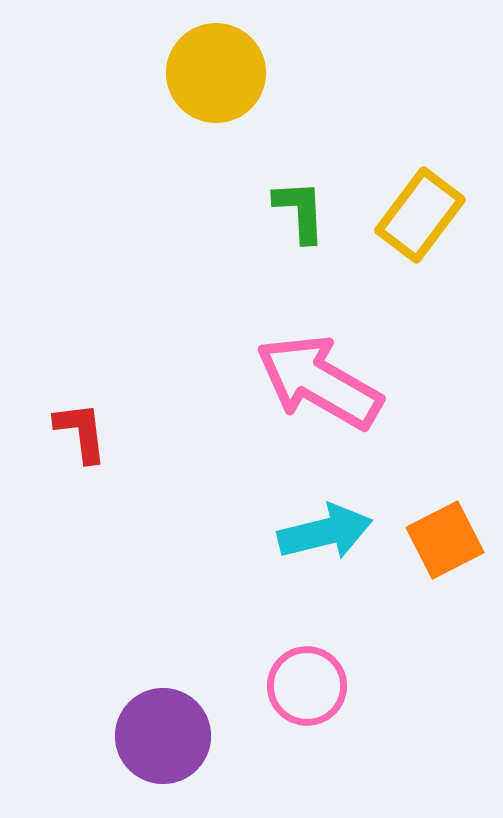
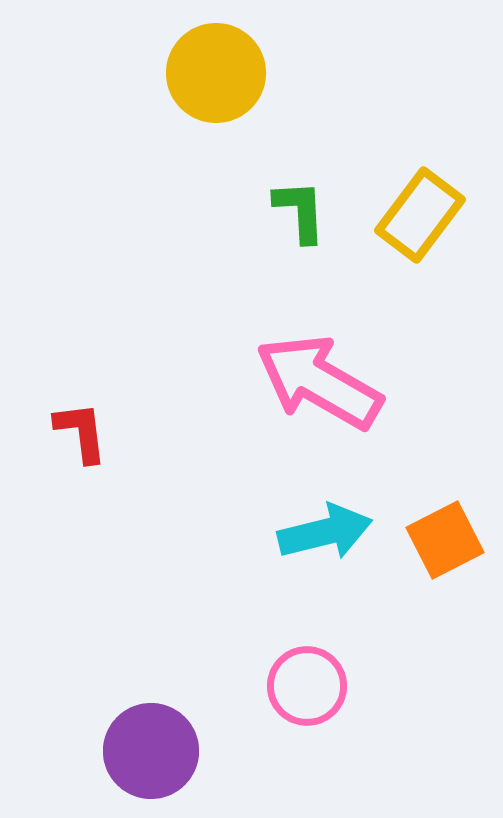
purple circle: moved 12 px left, 15 px down
